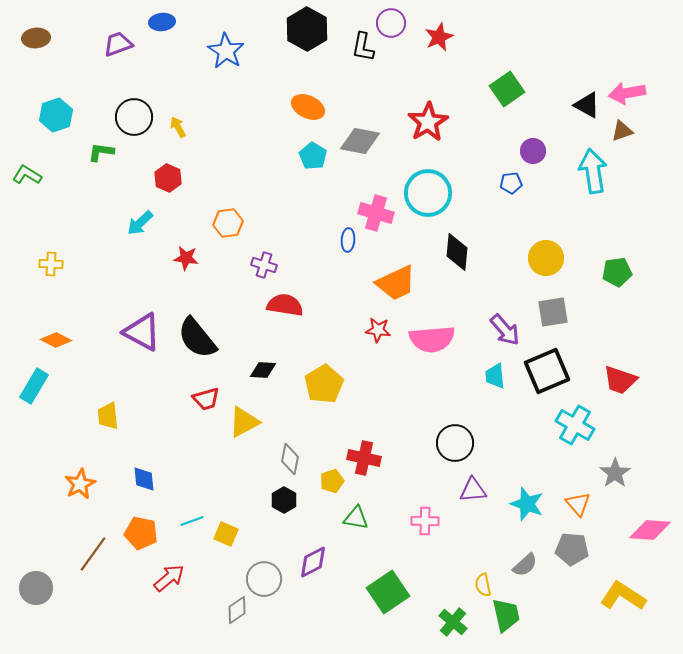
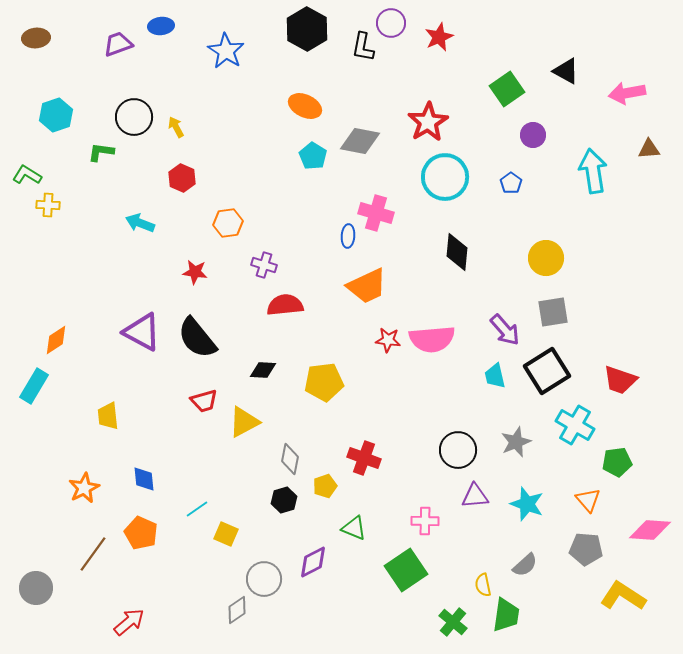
blue ellipse at (162, 22): moved 1 px left, 4 px down
black triangle at (587, 105): moved 21 px left, 34 px up
orange ellipse at (308, 107): moved 3 px left, 1 px up
yellow arrow at (178, 127): moved 2 px left
brown triangle at (622, 131): moved 27 px right, 18 px down; rotated 15 degrees clockwise
purple circle at (533, 151): moved 16 px up
red hexagon at (168, 178): moved 14 px right
blue pentagon at (511, 183): rotated 30 degrees counterclockwise
cyan circle at (428, 193): moved 17 px right, 16 px up
cyan arrow at (140, 223): rotated 64 degrees clockwise
blue ellipse at (348, 240): moved 4 px up
red star at (186, 258): moved 9 px right, 14 px down
yellow cross at (51, 264): moved 3 px left, 59 px up
green pentagon at (617, 272): moved 190 px down
orange trapezoid at (396, 283): moved 29 px left, 3 px down
red semicircle at (285, 305): rotated 15 degrees counterclockwise
red star at (378, 330): moved 10 px right, 10 px down
orange diamond at (56, 340): rotated 60 degrees counterclockwise
black square at (547, 371): rotated 9 degrees counterclockwise
cyan trapezoid at (495, 376): rotated 8 degrees counterclockwise
yellow pentagon at (324, 384): moved 2 px up; rotated 24 degrees clockwise
red trapezoid at (206, 399): moved 2 px left, 2 px down
black circle at (455, 443): moved 3 px right, 7 px down
red cross at (364, 458): rotated 8 degrees clockwise
gray star at (615, 473): moved 99 px left, 31 px up; rotated 12 degrees clockwise
yellow pentagon at (332, 481): moved 7 px left, 5 px down
orange star at (80, 484): moved 4 px right, 4 px down
purple triangle at (473, 490): moved 2 px right, 6 px down
black hexagon at (284, 500): rotated 15 degrees clockwise
orange triangle at (578, 504): moved 10 px right, 4 px up
green triangle at (356, 518): moved 2 px left, 10 px down; rotated 12 degrees clockwise
cyan line at (192, 521): moved 5 px right, 12 px up; rotated 15 degrees counterclockwise
orange pentagon at (141, 533): rotated 12 degrees clockwise
gray pentagon at (572, 549): moved 14 px right
red arrow at (169, 578): moved 40 px left, 44 px down
green square at (388, 592): moved 18 px right, 22 px up
green trapezoid at (506, 615): rotated 21 degrees clockwise
